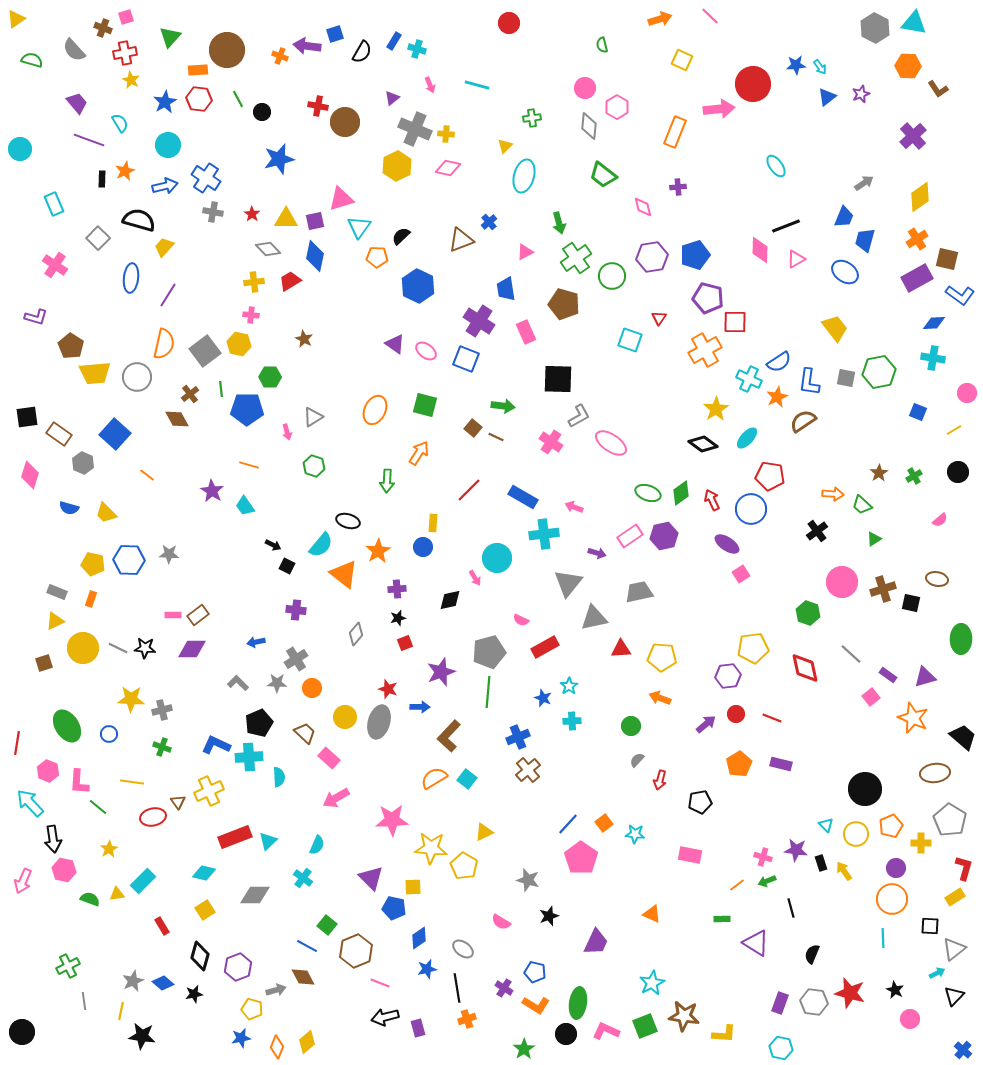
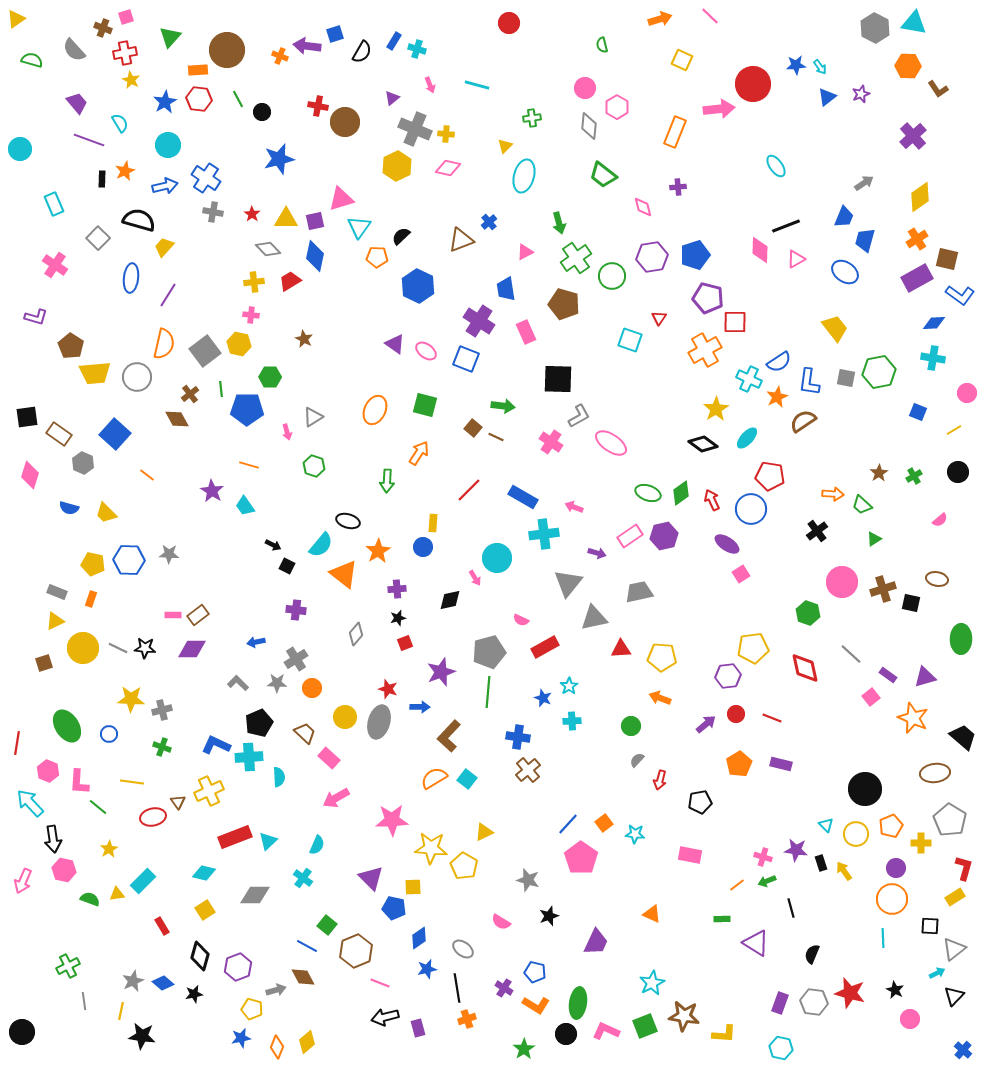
blue cross at (518, 737): rotated 30 degrees clockwise
